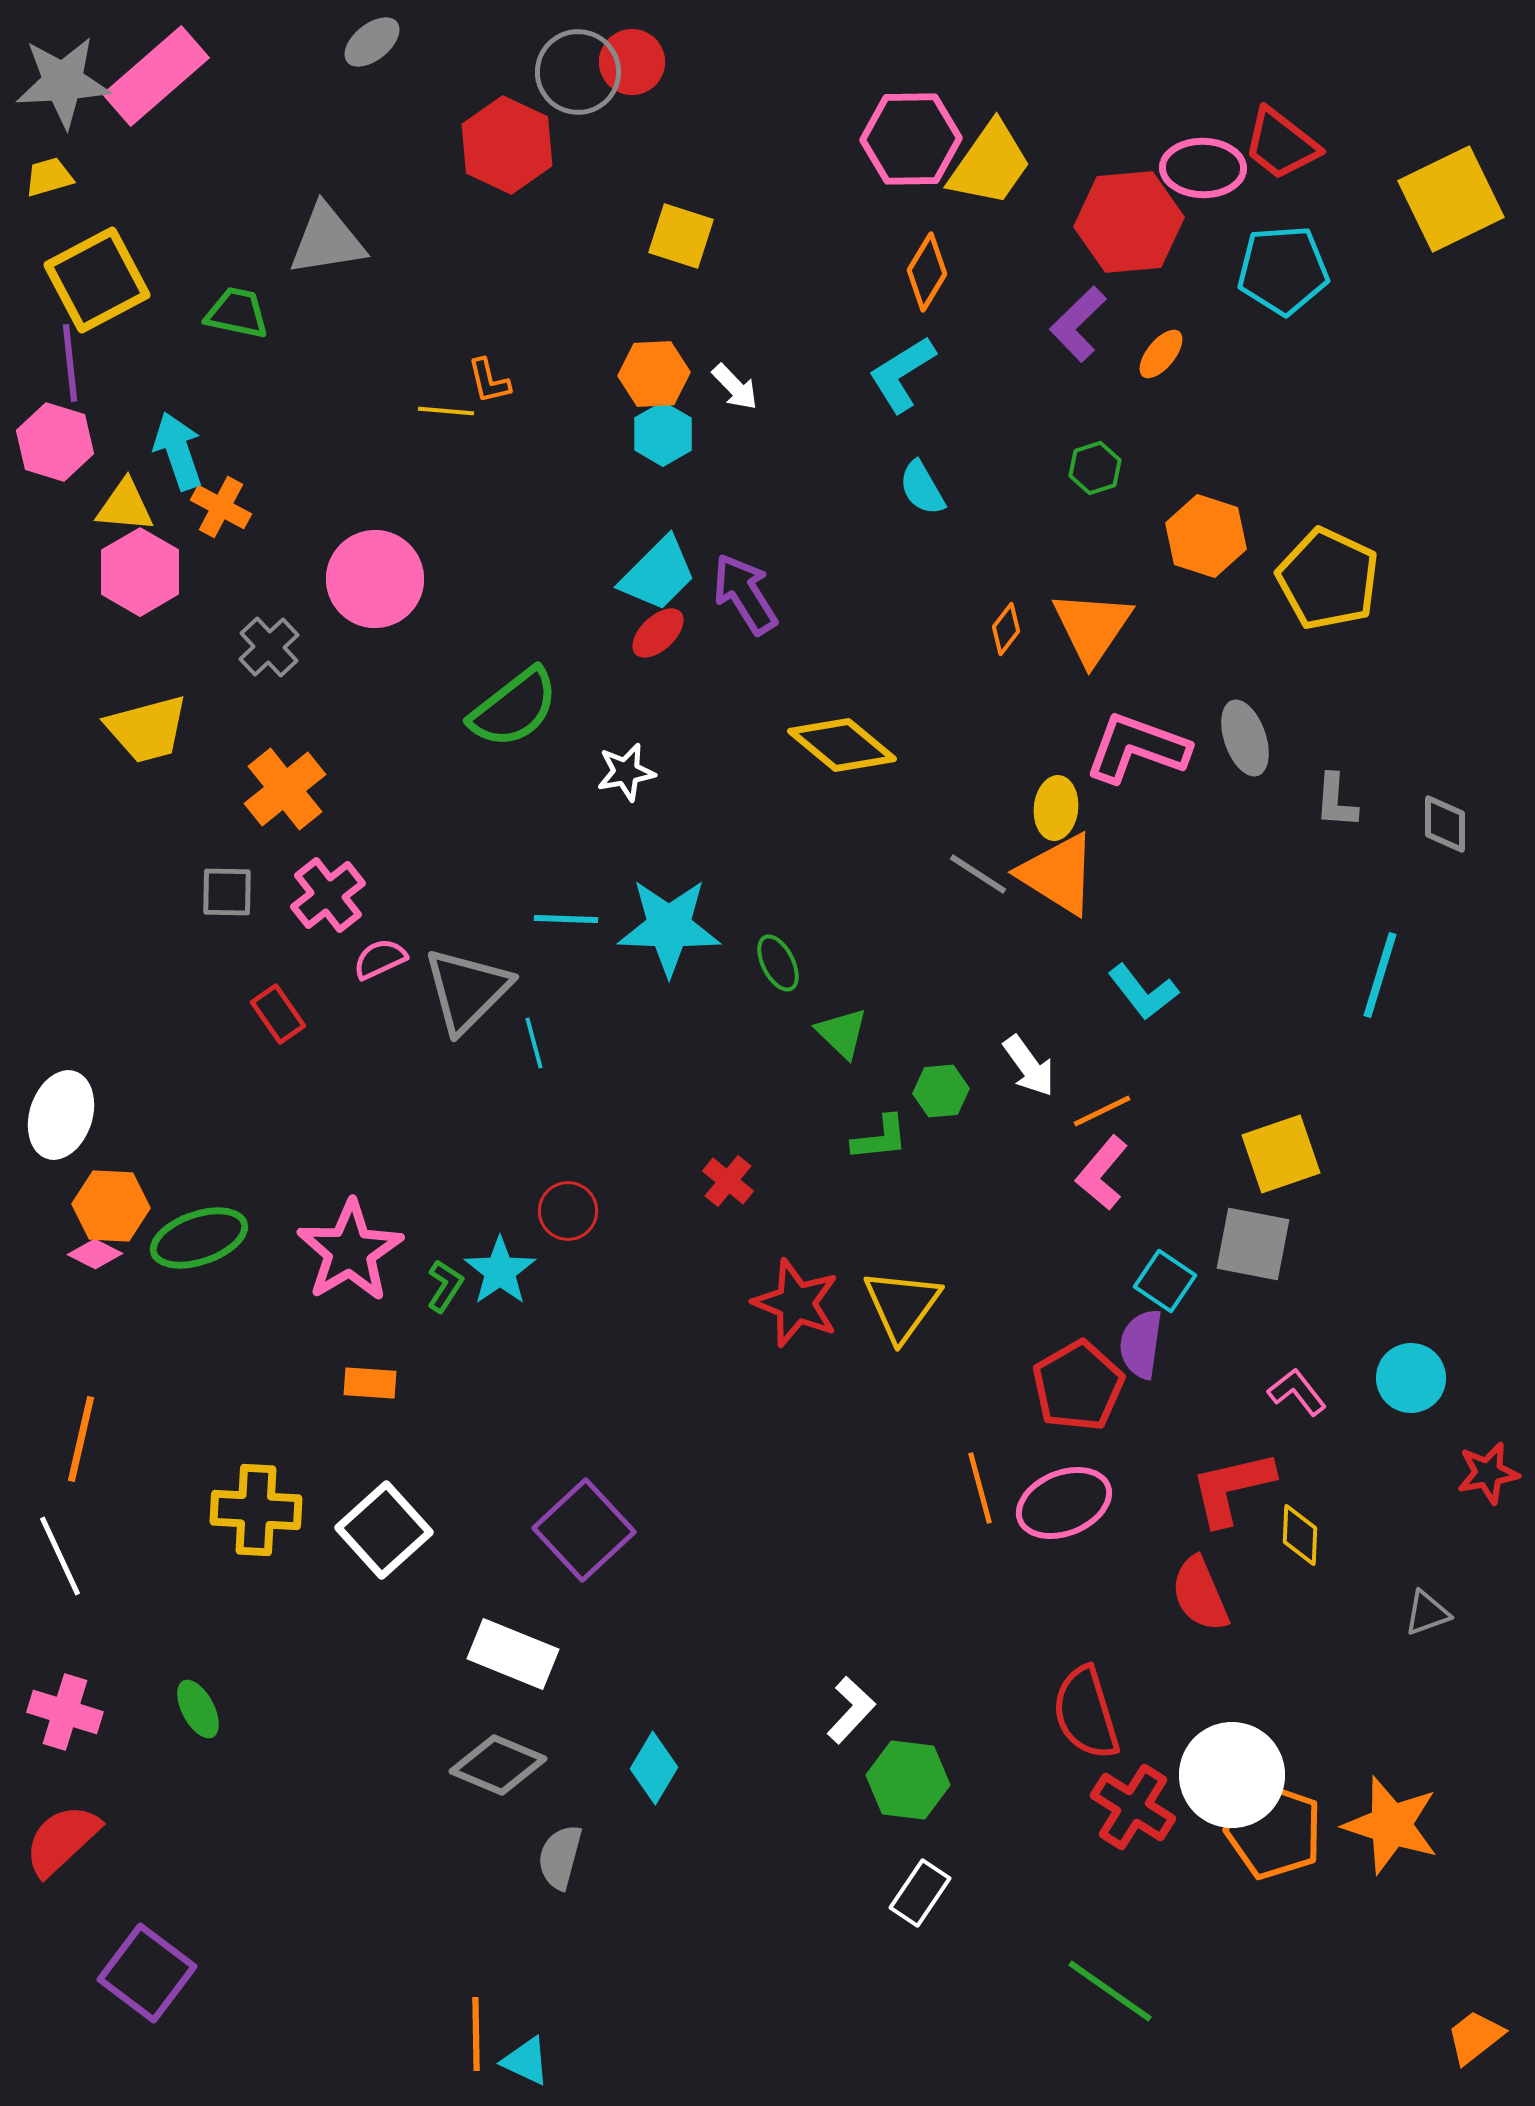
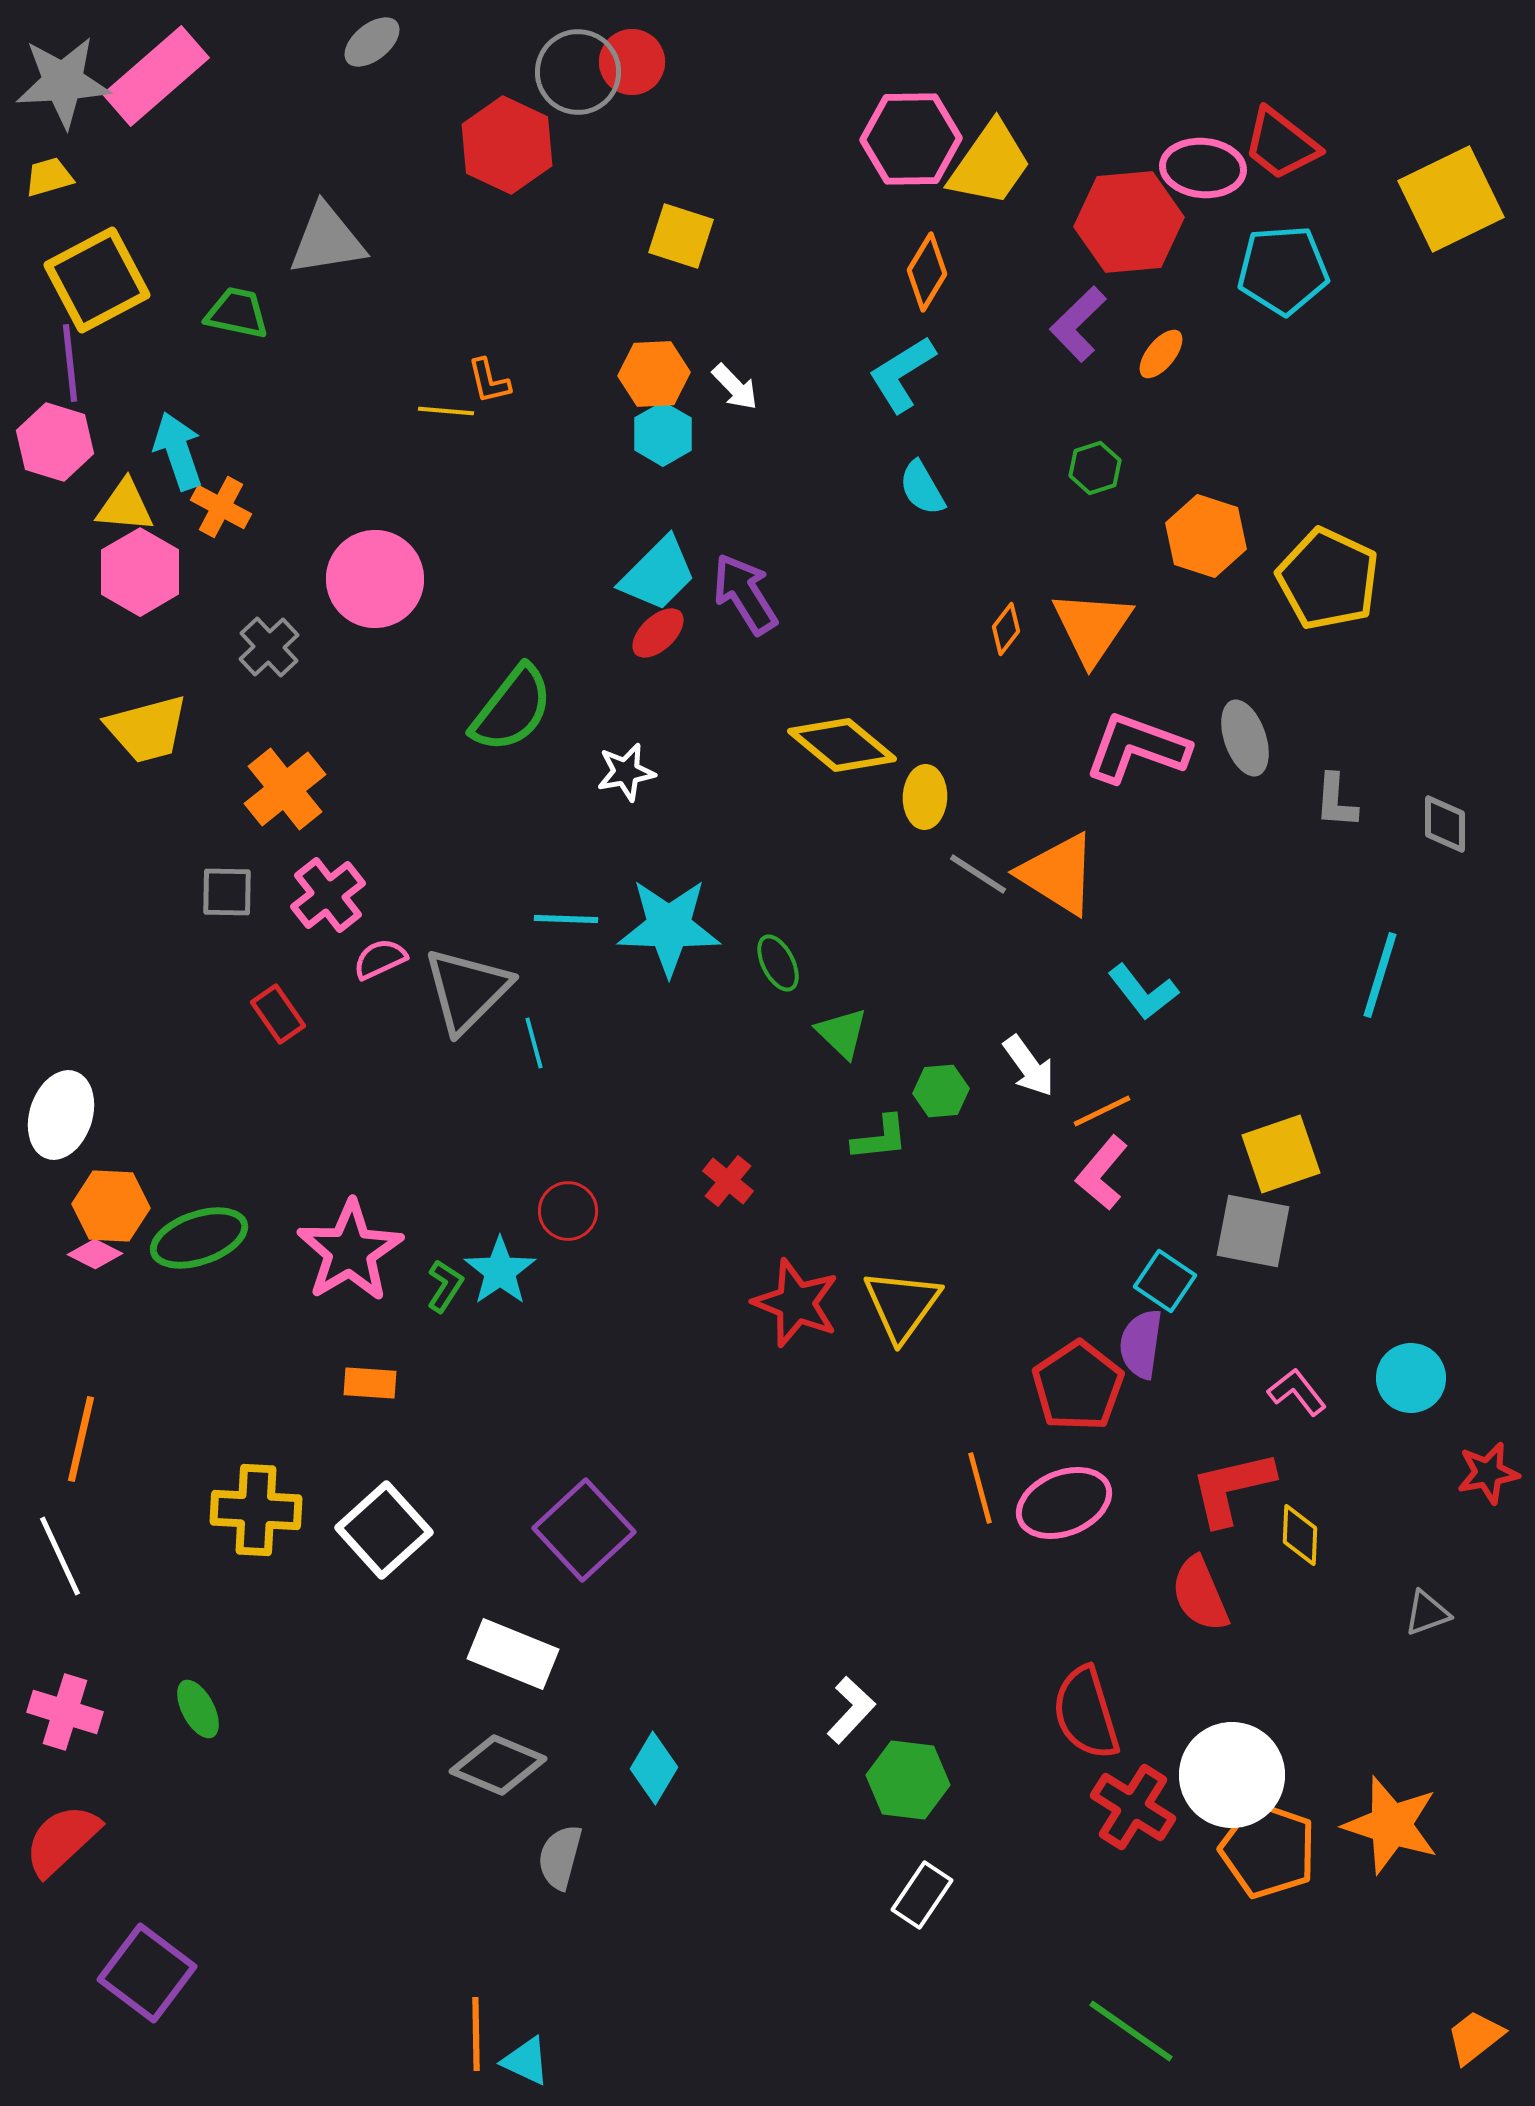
pink ellipse at (1203, 168): rotated 4 degrees clockwise
green semicircle at (514, 708): moved 2 px left, 1 px down; rotated 14 degrees counterclockwise
yellow ellipse at (1056, 808): moved 131 px left, 11 px up; rotated 4 degrees counterclockwise
gray square at (1253, 1244): moved 13 px up
red pentagon at (1078, 1386): rotated 4 degrees counterclockwise
orange pentagon at (1274, 1831): moved 6 px left, 19 px down
white rectangle at (920, 1893): moved 2 px right, 2 px down
green line at (1110, 1991): moved 21 px right, 40 px down
